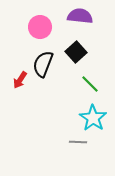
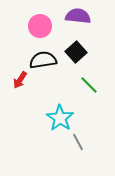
purple semicircle: moved 2 px left
pink circle: moved 1 px up
black semicircle: moved 4 px up; rotated 60 degrees clockwise
green line: moved 1 px left, 1 px down
cyan star: moved 33 px left
gray line: rotated 60 degrees clockwise
